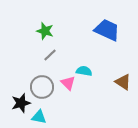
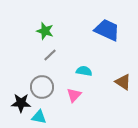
pink triangle: moved 6 px right, 12 px down; rotated 28 degrees clockwise
black star: rotated 18 degrees clockwise
